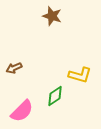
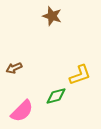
yellow L-shape: rotated 35 degrees counterclockwise
green diamond: moved 1 px right; rotated 20 degrees clockwise
